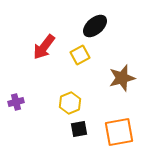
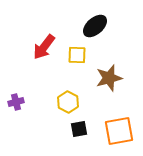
yellow square: moved 3 px left; rotated 30 degrees clockwise
brown star: moved 13 px left
yellow hexagon: moved 2 px left, 1 px up; rotated 10 degrees counterclockwise
orange square: moved 1 px up
